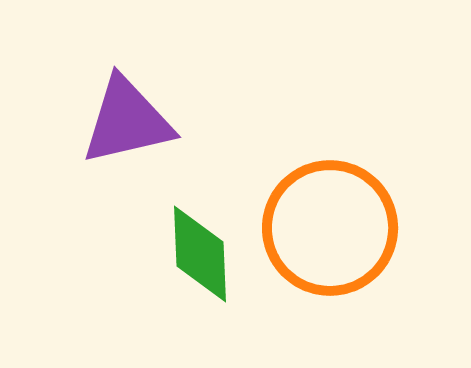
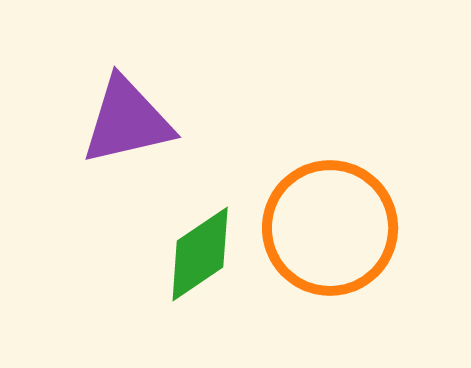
green diamond: rotated 58 degrees clockwise
